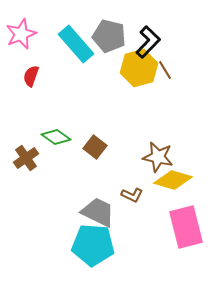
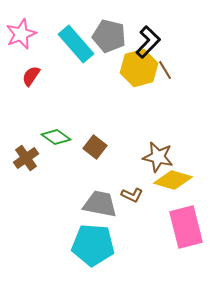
red semicircle: rotated 15 degrees clockwise
gray trapezoid: moved 2 px right, 8 px up; rotated 15 degrees counterclockwise
